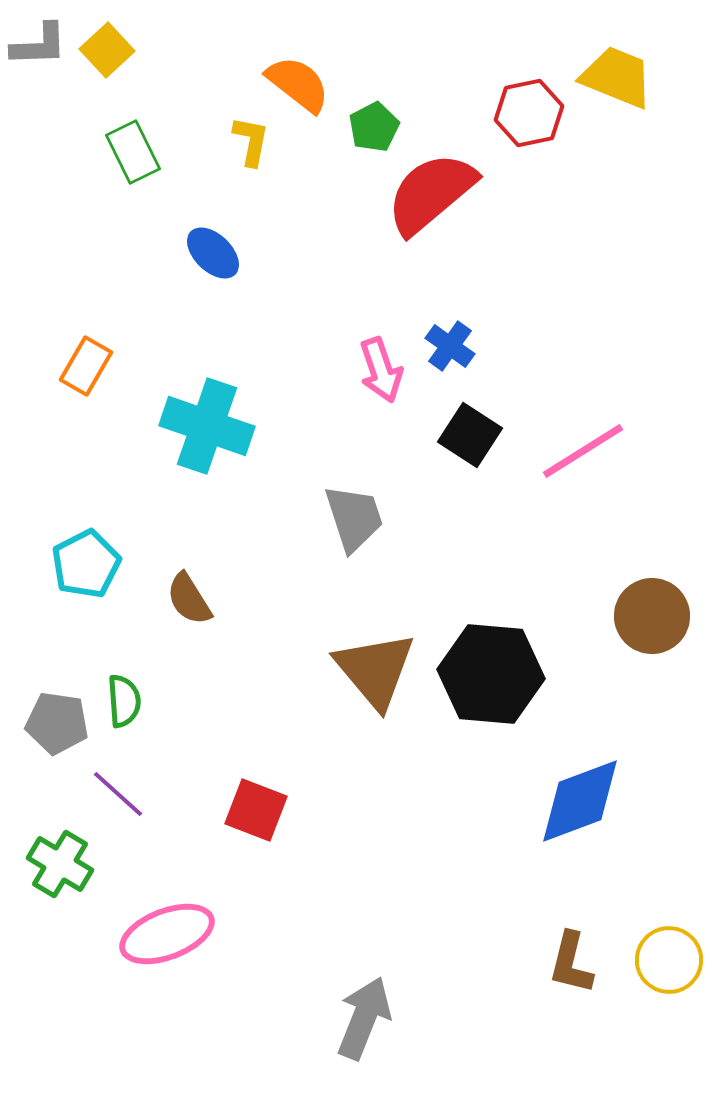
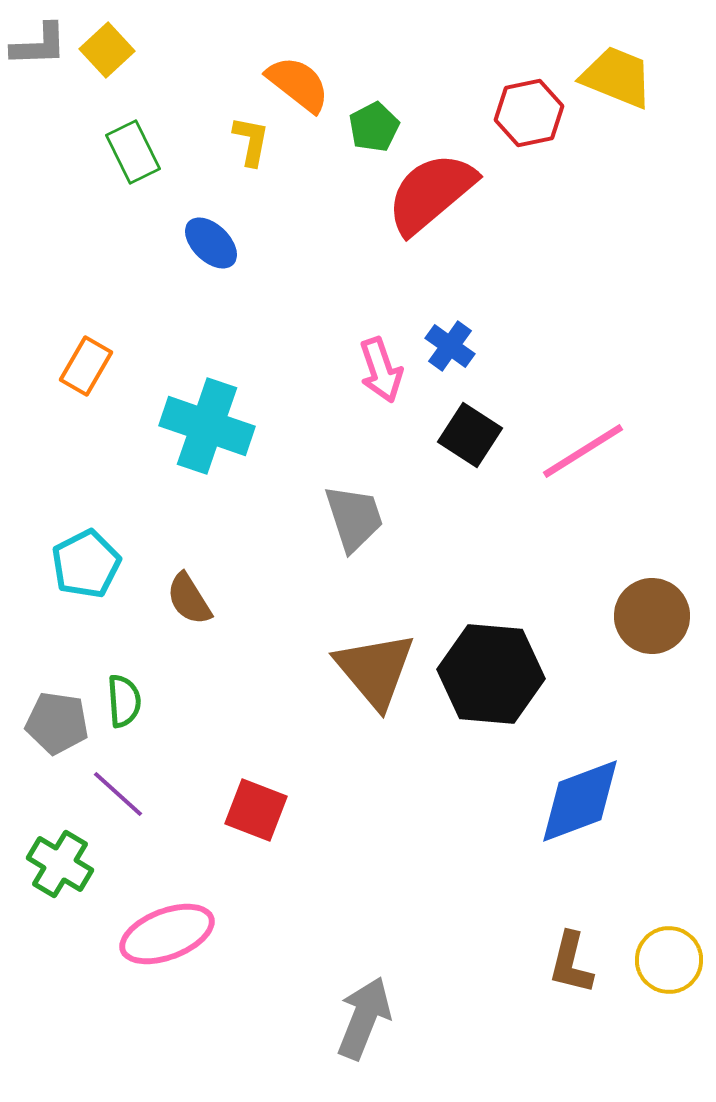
blue ellipse: moved 2 px left, 10 px up
